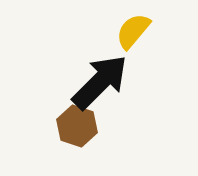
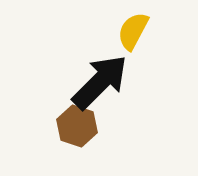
yellow semicircle: rotated 12 degrees counterclockwise
